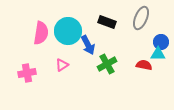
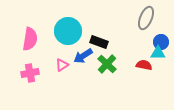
gray ellipse: moved 5 px right
black rectangle: moved 8 px left, 20 px down
pink semicircle: moved 11 px left, 6 px down
blue arrow: moved 5 px left, 11 px down; rotated 84 degrees clockwise
cyan triangle: moved 1 px up
green cross: rotated 18 degrees counterclockwise
pink cross: moved 3 px right
